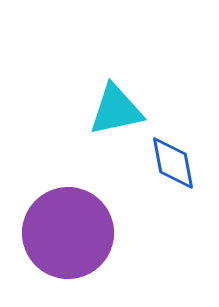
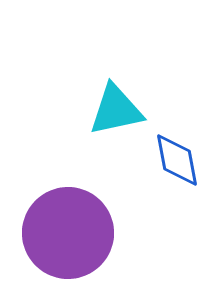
blue diamond: moved 4 px right, 3 px up
